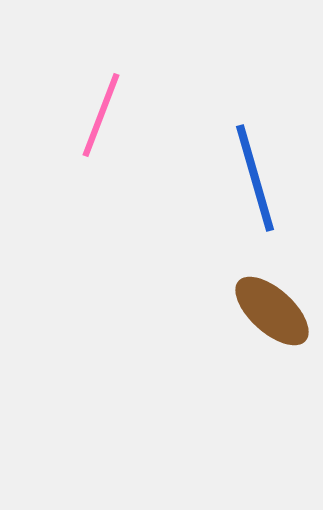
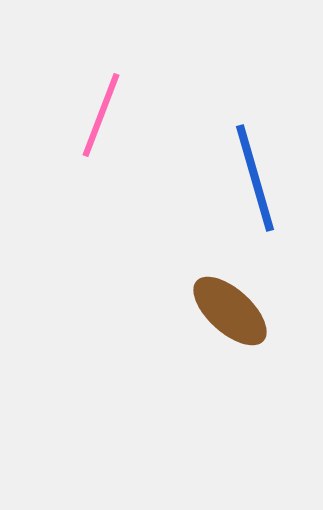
brown ellipse: moved 42 px left
